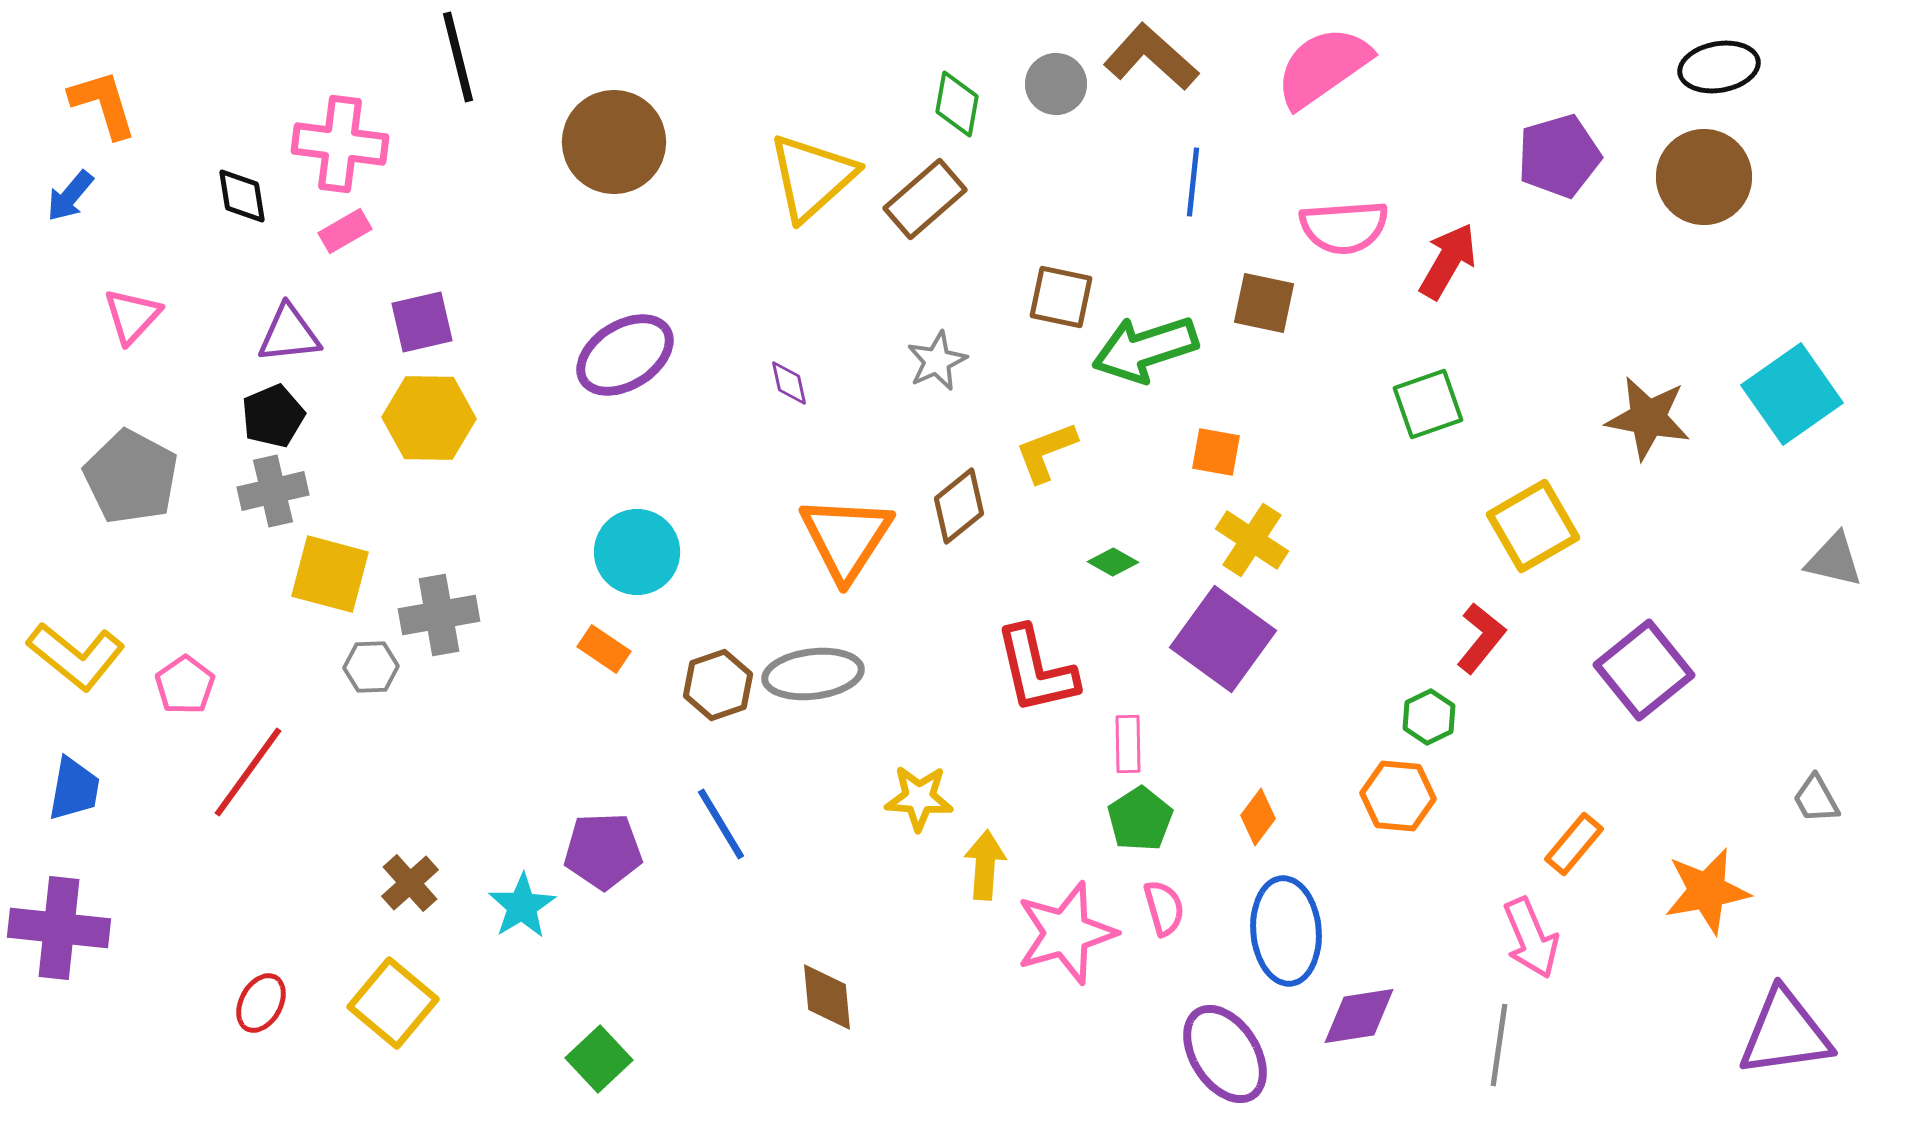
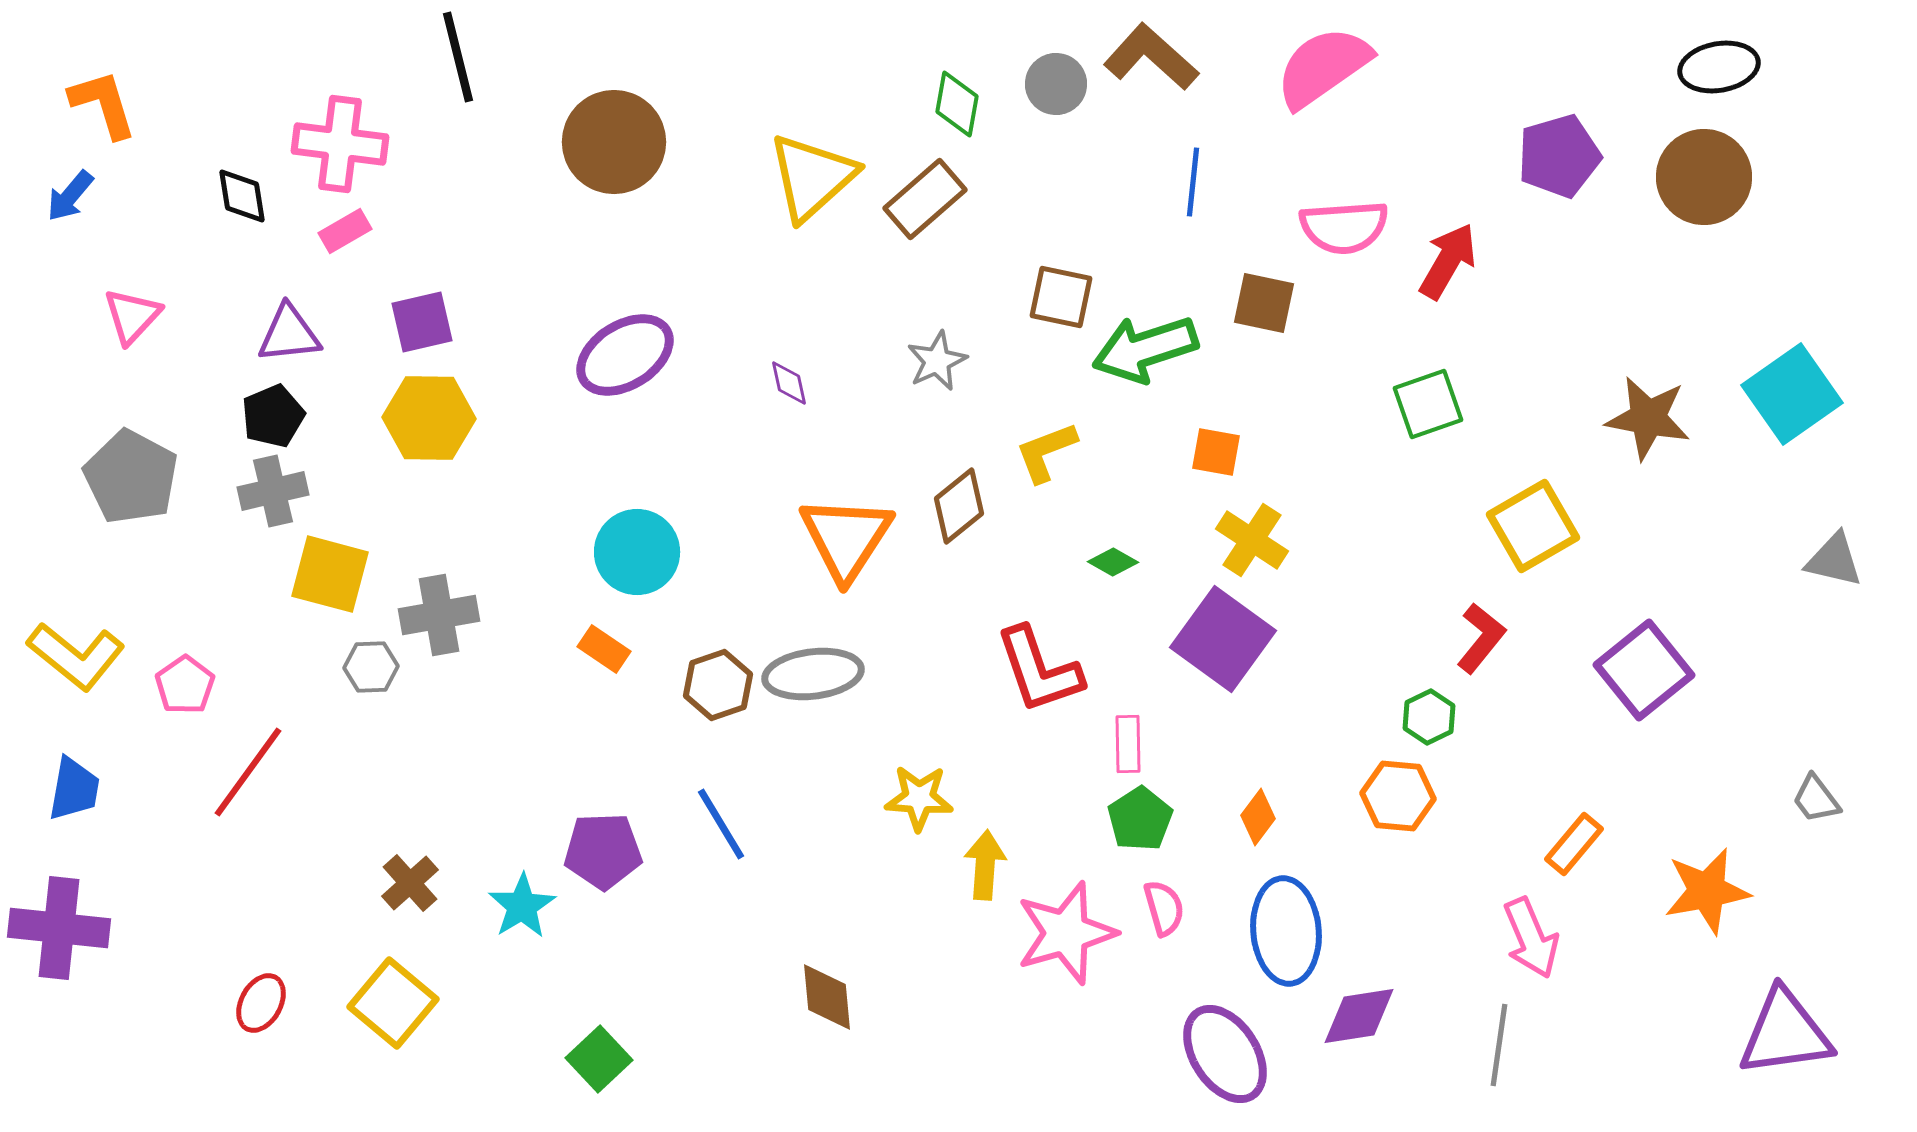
red L-shape at (1036, 670): moved 3 px right; rotated 6 degrees counterclockwise
gray trapezoid at (1816, 799): rotated 8 degrees counterclockwise
